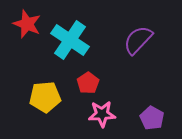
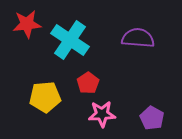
red star: rotated 28 degrees counterclockwise
purple semicircle: moved 2 px up; rotated 52 degrees clockwise
